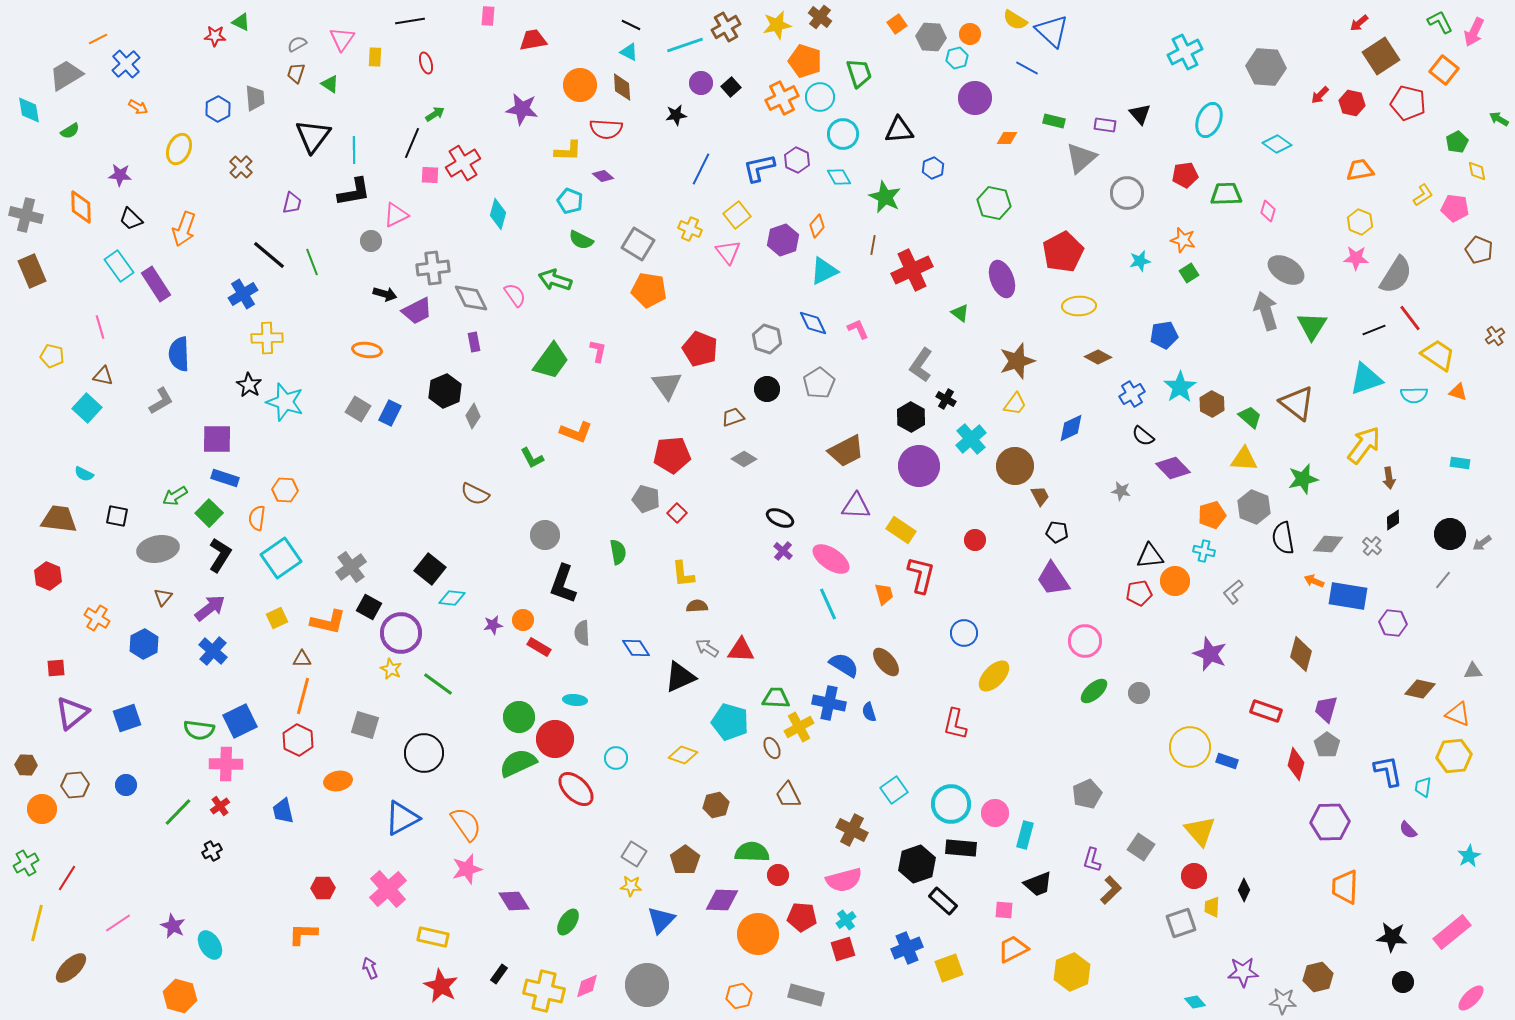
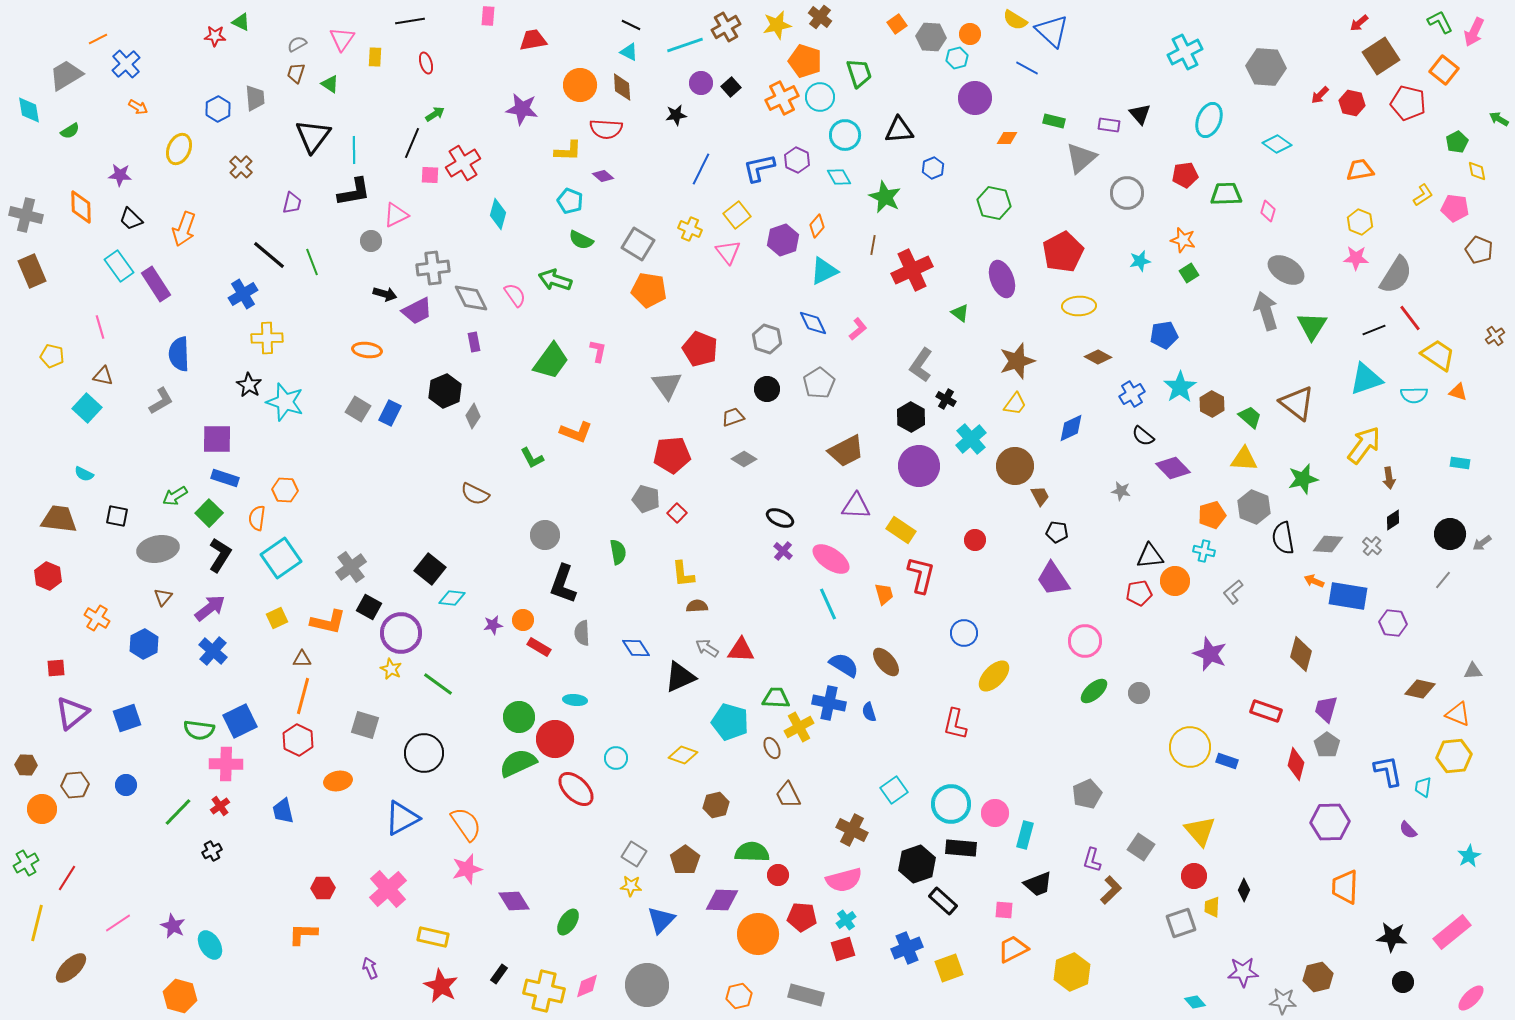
purple rectangle at (1105, 125): moved 4 px right
cyan circle at (843, 134): moved 2 px right, 1 px down
pink L-shape at (858, 329): rotated 75 degrees clockwise
